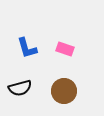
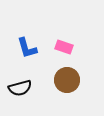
pink rectangle: moved 1 px left, 2 px up
brown circle: moved 3 px right, 11 px up
